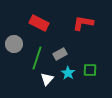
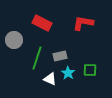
red rectangle: moved 3 px right
gray circle: moved 4 px up
gray rectangle: moved 2 px down; rotated 16 degrees clockwise
white triangle: moved 3 px right; rotated 48 degrees counterclockwise
